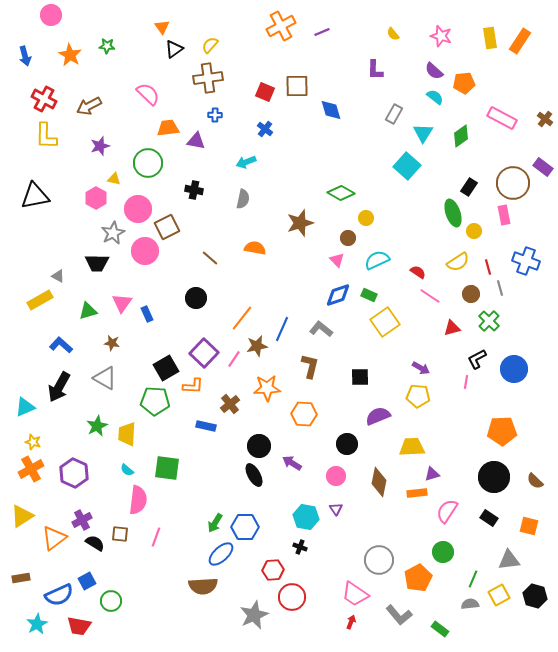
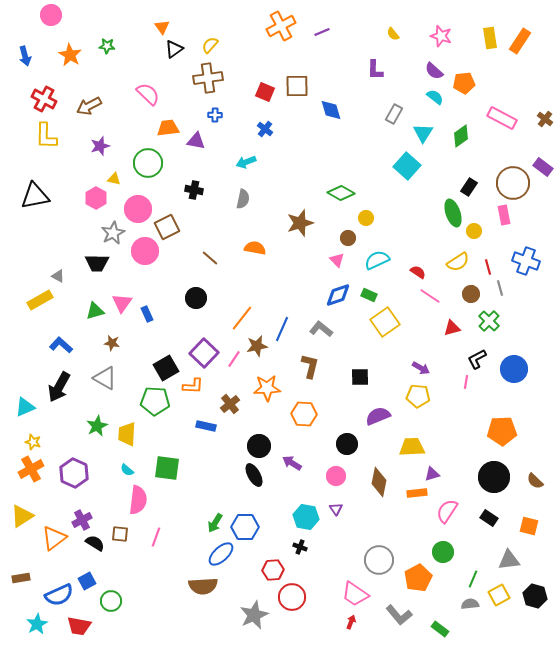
green triangle at (88, 311): moved 7 px right
